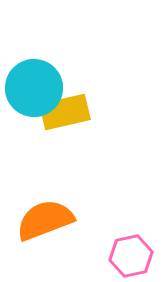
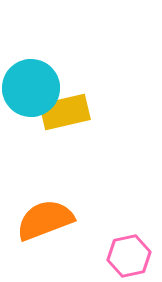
cyan circle: moved 3 px left
pink hexagon: moved 2 px left
